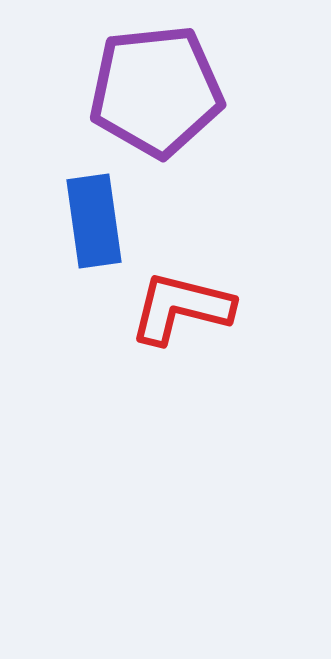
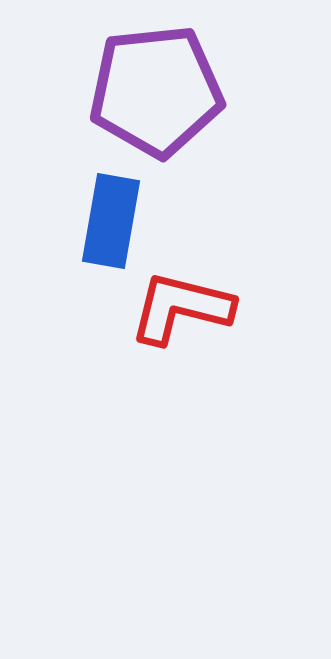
blue rectangle: moved 17 px right; rotated 18 degrees clockwise
